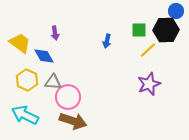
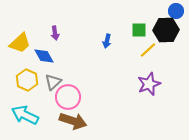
yellow trapezoid: rotated 100 degrees clockwise
gray triangle: rotated 48 degrees counterclockwise
